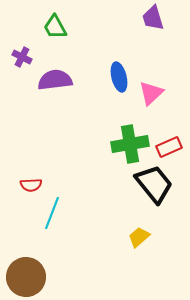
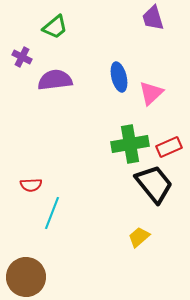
green trapezoid: rotated 100 degrees counterclockwise
